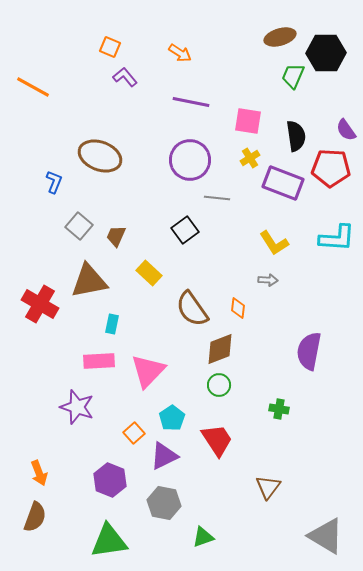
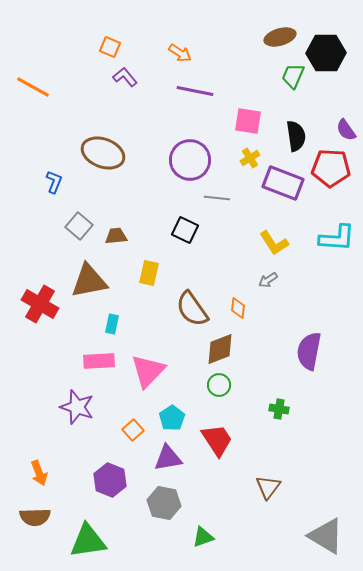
purple line at (191, 102): moved 4 px right, 11 px up
brown ellipse at (100, 156): moved 3 px right, 3 px up
black square at (185, 230): rotated 28 degrees counterclockwise
brown trapezoid at (116, 236): rotated 60 degrees clockwise
yellow rectangle at (149, 273): rotated 60 degrees clockwise
gray arrow at (268, 280): rotated 144 degrees clockwise
orange square at (134, 433): moved 1 px left, 3 px up
purple triangle at (164, 456): moved 4 px right, 2 px down; rotated 16 degrees clockwise
brown semicircle at (35, 517): rotated 68 degrees clockwise
green triangle at (109, 541): moved 21 px left
